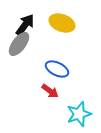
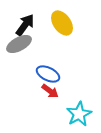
yellow ellipse: rotated 35 degrees clockwise
gray ellipse: rotated 25 degrees clockwise
blue ellipse: moved 9 px left, 5 px down
cyan star: rotated 10 degrees counterclockwise
